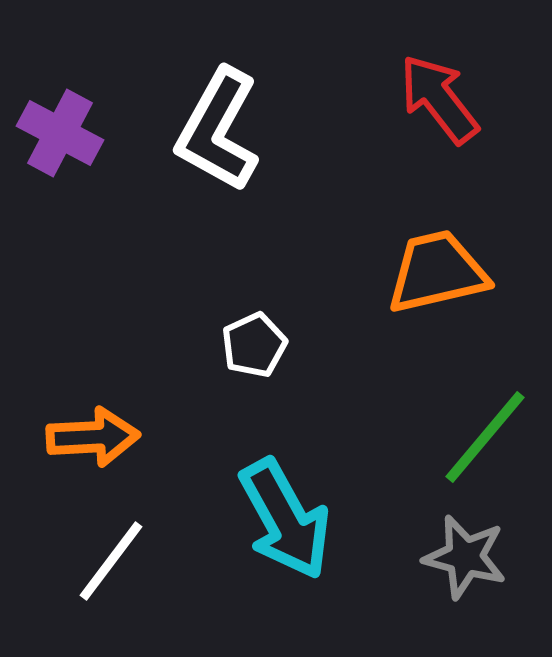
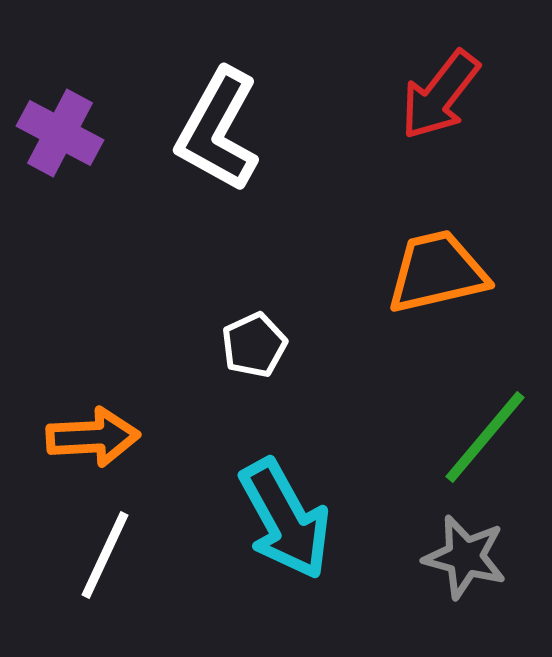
red arrow: moved 1 px right, 4 px up; rotated 104 degrees counterclockwise
white line: moved 6 px left, 6 px up; rotated 12 degrees counterclockwise
